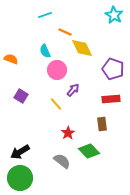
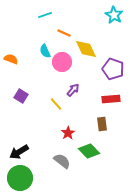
orange line: moved 1 px left, 1 px down
yellow diamond: moved 4 px right, 1 px down
pink circle: moved 5 px right, 8 px up
black arrow: moved 1 px left
